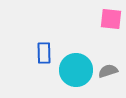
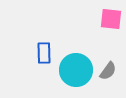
gray semicircle: rotated 144 degrees clockwise
